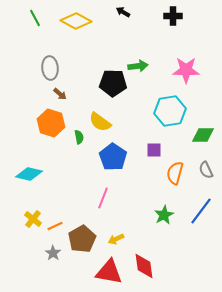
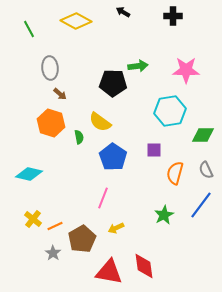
green line: moved 6 px left, 11 px down
blue line: moved 6 px up
yellow arrow: moved 11 px up
